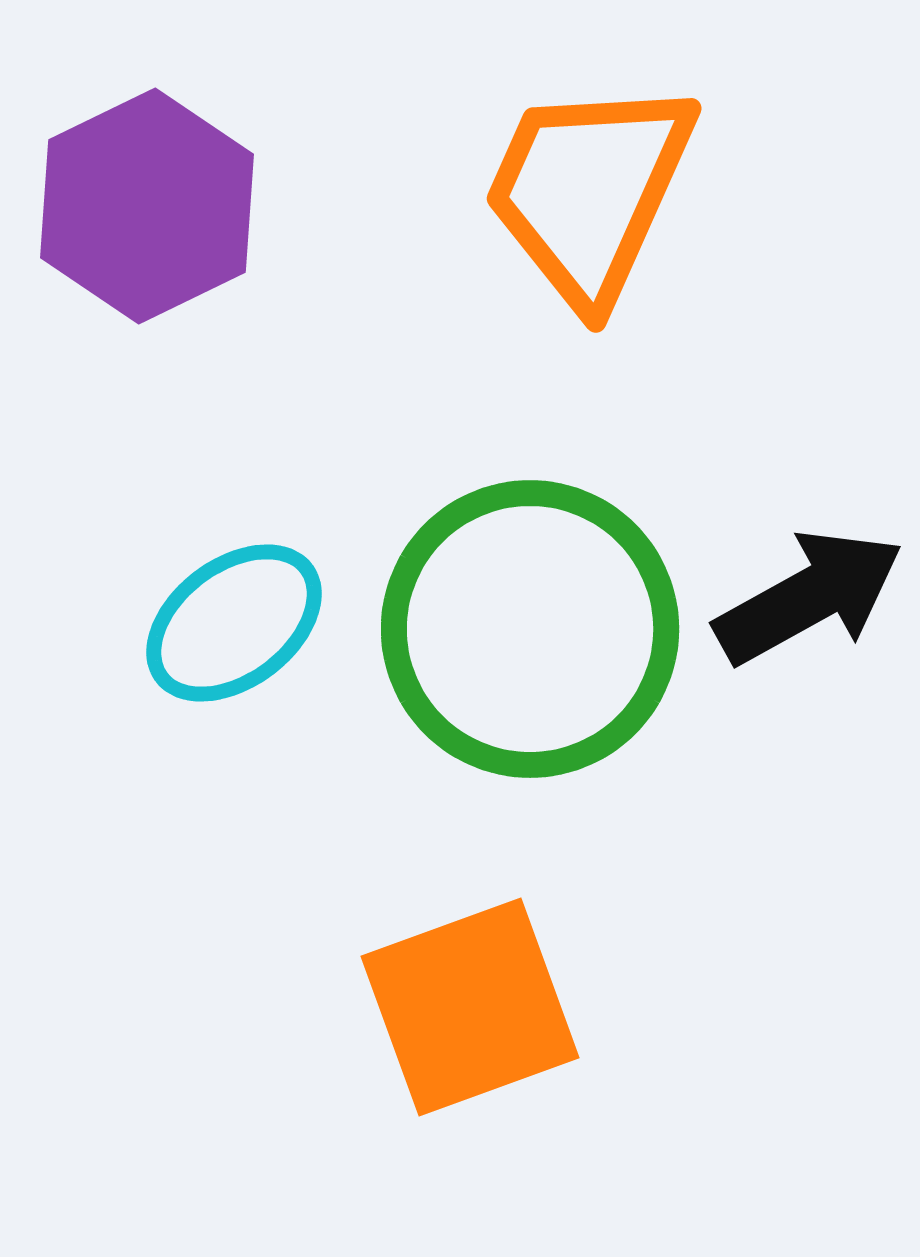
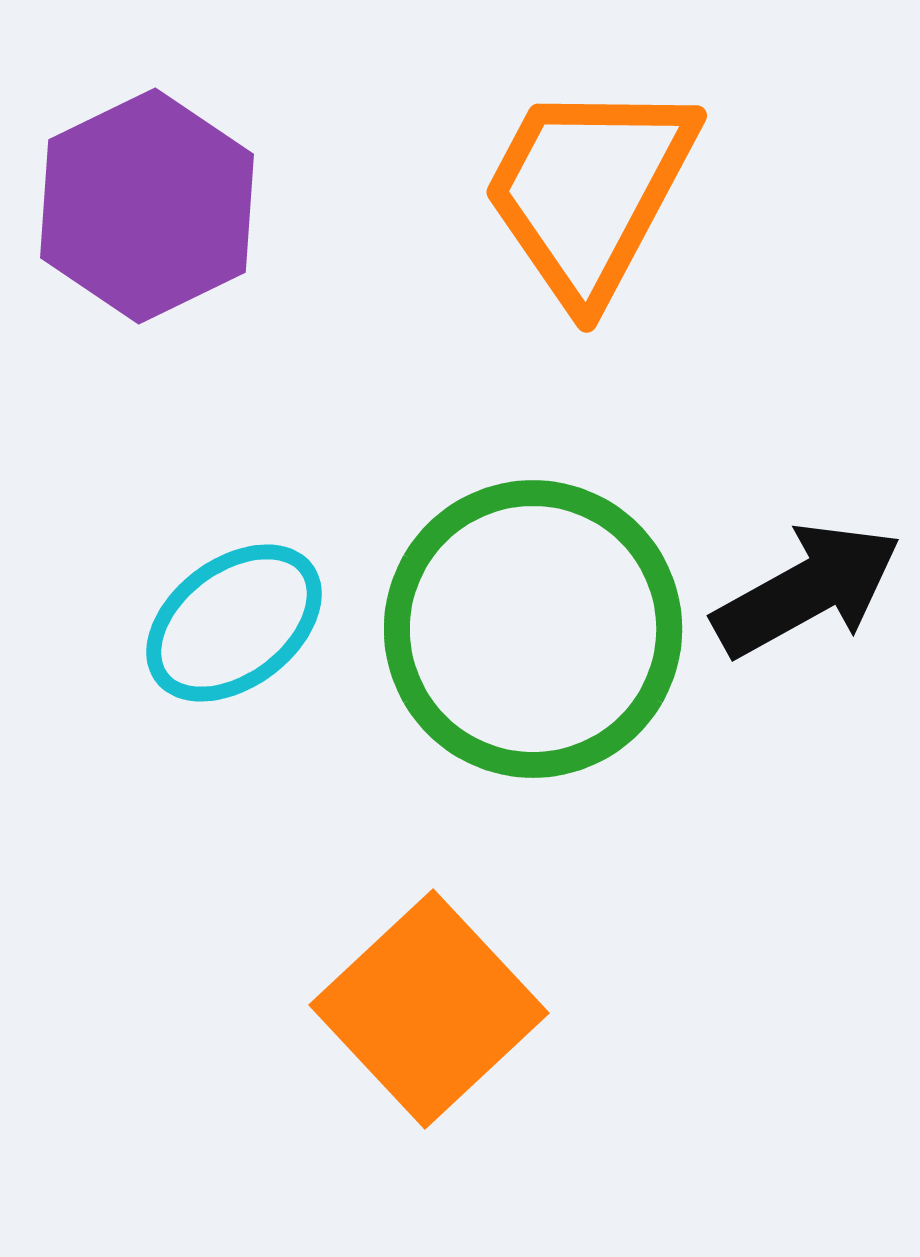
orange trapezoid: rotated 4 degrees clockwise
black arrow: moved 2 px left, 7 px up
green circle: moved 3 px right
orange square: moved 41 px left, 2 px down; rotated 23 degrees counterclockwise
